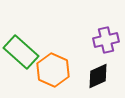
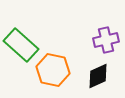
green rectangle: moved 7 px up
orange hexagon: rotated 12 degrees counterclockwise
